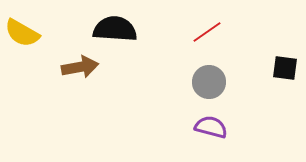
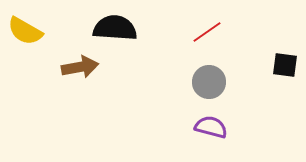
black semicircle: moved 1 px up
yellow semicircle: moved 3 px right, 2 px up
black square: moved 3 px up
